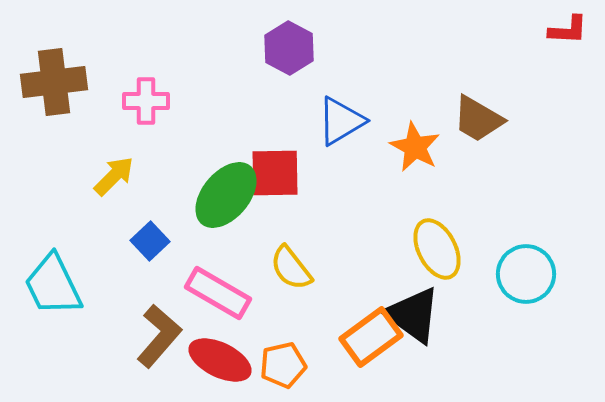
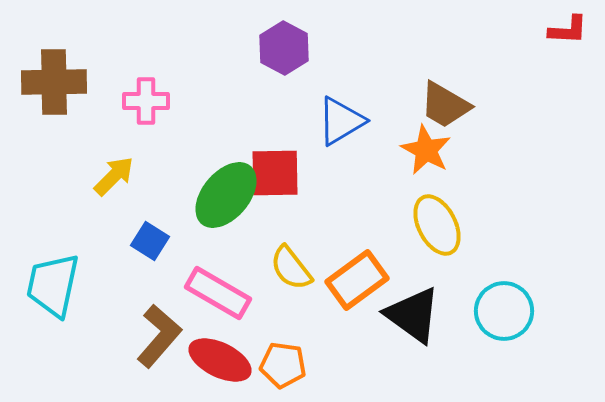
purple hexagon: moved 5 px left
brown cross: rotated 6 degrees clockwise
brown trapezoid: moved 33 px left, 14 px up
orange star: moved 11 px right, 3 px down
blue square: rotated 15 degrees counterclockwise
yellow ellipse: moved 24 px up
cyan circle: moved 22 px left, 37 px down
cyan trapezoid: rotated 38 degrees clockwise
orange rectangle: moved 14 px left, 57 px up
orange pentagon: rotated 21 degrees clockwise
